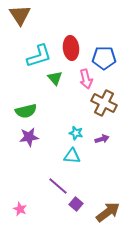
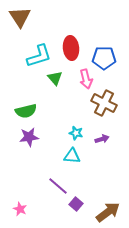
brown triangle: moved 2 px down
